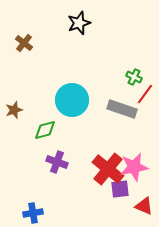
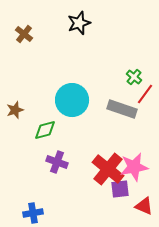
brown cross: moved 9 px up
green cross: rotated 14 degrees clockwise
brown star: moved 1 px right
